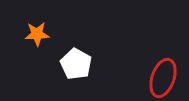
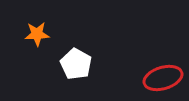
red ellipse: rotated 54 degrees clockwise
